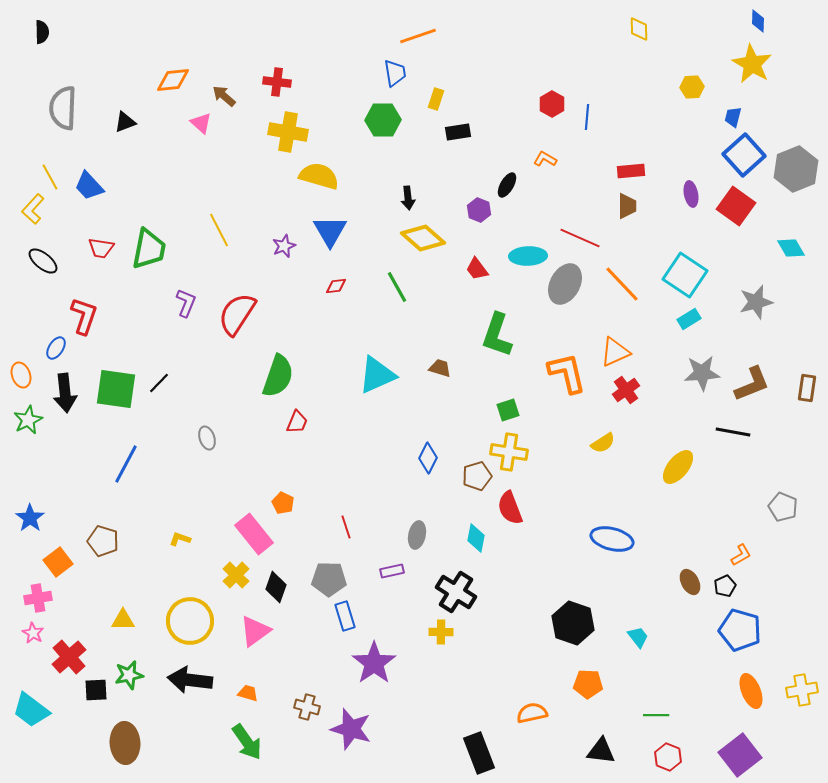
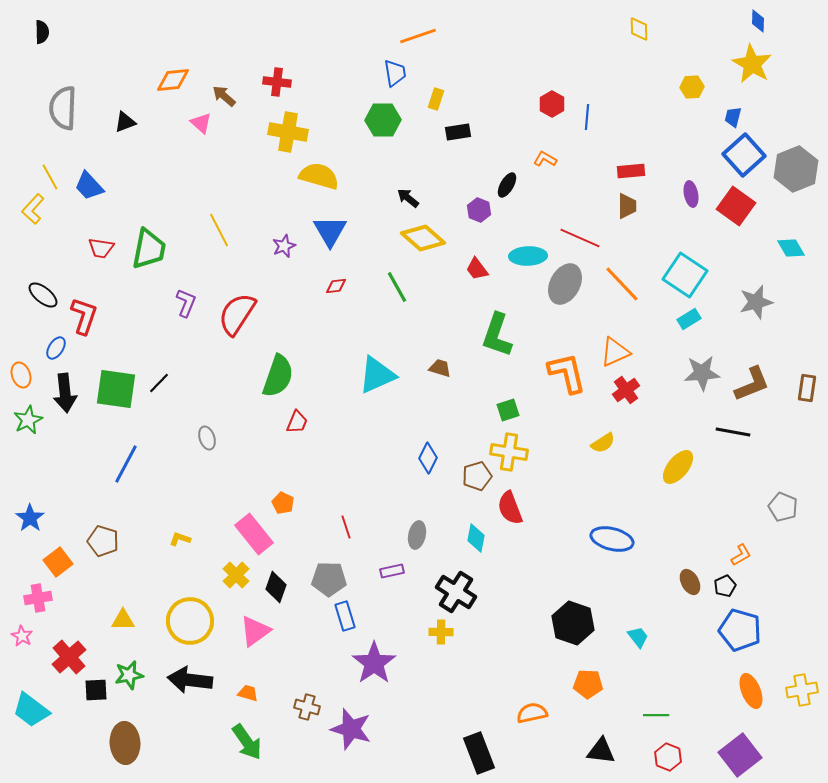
black arrow at (408, 198): rotated 135 degrees clockwise
black ellipse at (43, 261): moved 34 px down
pink star at (33, 633): moved 11 px left, 3 px down
